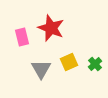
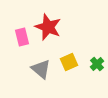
red star: moved 3 px left, 1 px up
green cross: moved 2 px right
gray triangle: rotated 20 degrees counterclockwise
